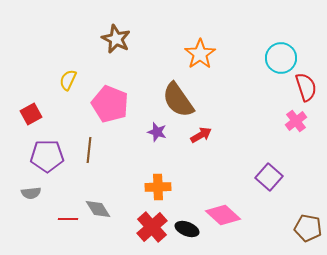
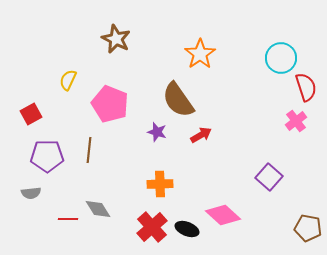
orange cross: moved 2 px right, 3 px up
